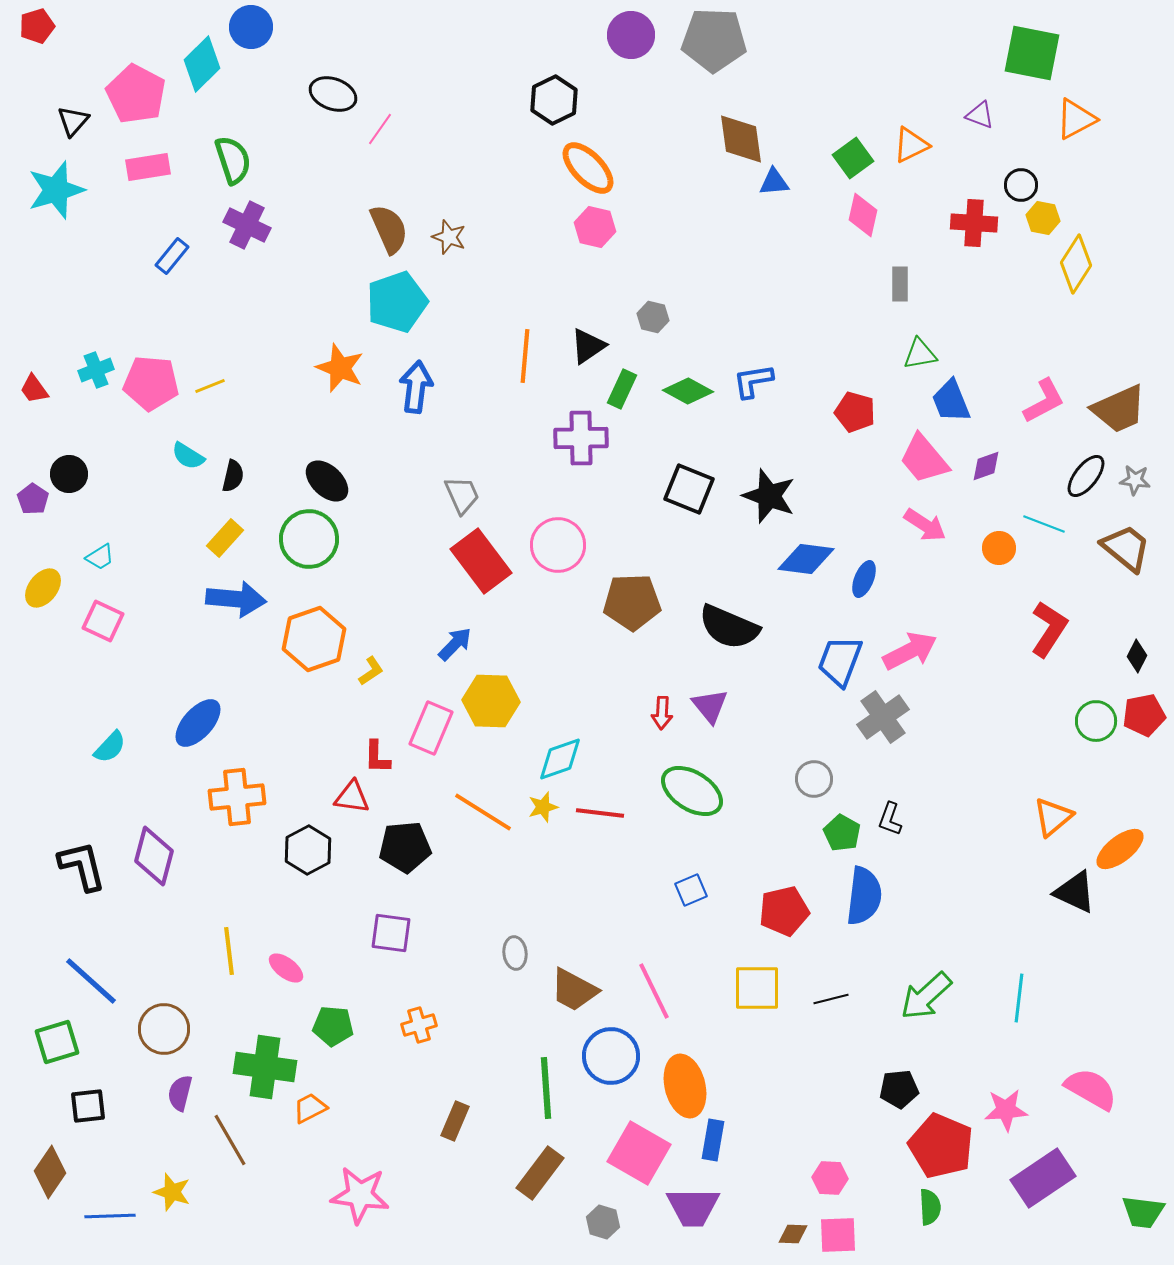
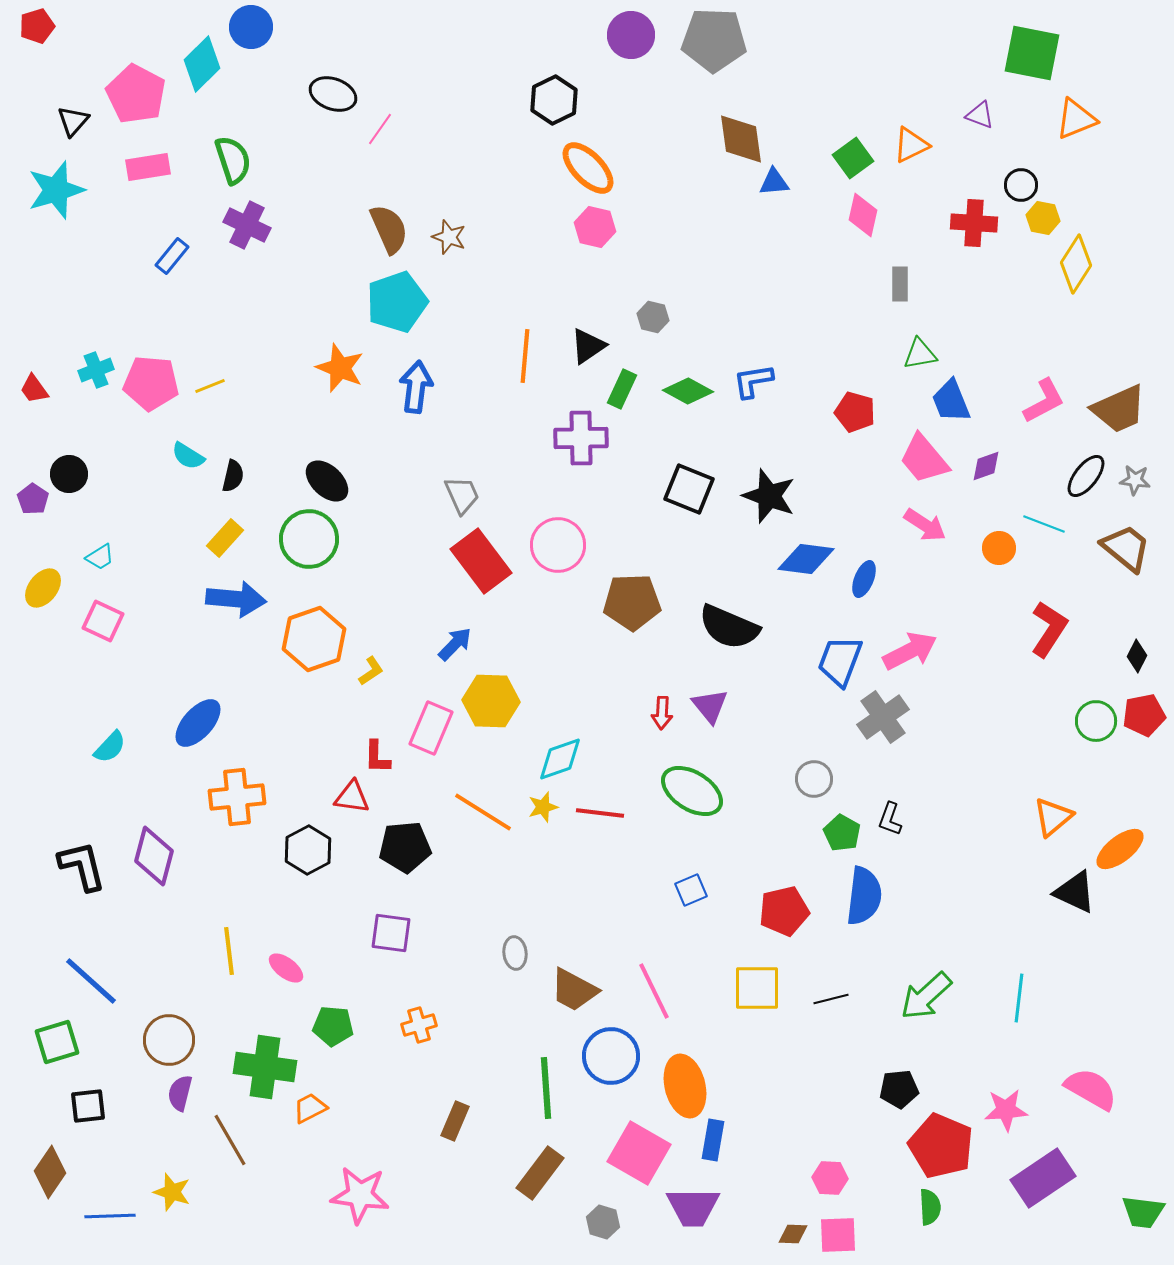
orange triangle at (1076, 119): rotated 6 degrees clockwise
brown circle at (164, 1029): moved 5 px right, 11 px down
